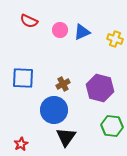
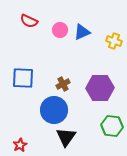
yellow cross: moved 1 px left, 2 px down
purple hexagon: rotated 16 degrees counterclockwise
red star: moved 1 px left, 1 px down
